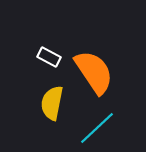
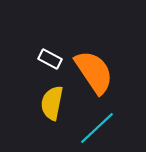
white rectangle: moved 1 px right, 2 px down
